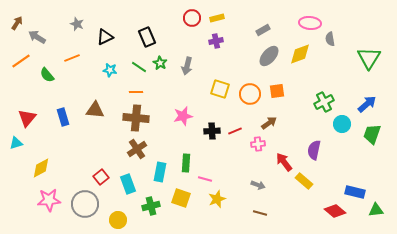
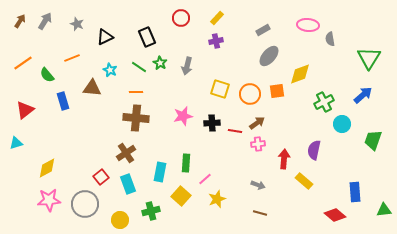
red circle at (192, 18): moved 11 px left
yellow rectangle at (217, 18): rotated 32 degrees counterclockwise
brown arrow at (17, 23): moved 3 px right, 2 px up
pink ellipse at (310, 23): moved 2 px left, 2 px down
gray arrow at (37, 37): moved 8 px right, 16 px up; rotated 90 degrees clockwise
yellow diamond at (300, 54): moved 20 px down
orange line at (21, 61): moved 2 px right, 2 px down
cyan star at (110, 70): rotated 16 degrees clockwise
blue arrow at (367, 104): moved 4 px left, 9 px up
brown triangle at (95, 110): moved 3 px left, 22 px up
blue rectangle at (63, 117): moved 16 px up
red triangle at (27, 118): moved 2 px left, 8 px up; rotated 12 degrees clockwise
brown arrow at (269, 123): moved 12 px left
black cross at (212, 131): moved 8 px up
red line at (235, 131): rotated 32 degrees clockwise
green trapezoid at (372, 134): moved 1 px right, 6 px down
brown cross at (137, 149): moved 11 px left, 4 px down
red arrow at (284, 162): moved 3 px up; rotated 42 degrees clockwise
yellow diamond at (41, 168): moved 6 px right
pink line at (205, 179): rotated 56 degrees counterclockwise
blue rectangle at (355, 192): rotated 72 degrees clockwise
yellow square at (181, 198): moved 2 px up; rotated 24 degrees clockwise
green cross at (151, 206): moved 5 px down
green triangle at (376, 210): moved 8 px right
red diamond at (335, 211): moved 4 px down
yellow circle at (118, 220): moved 2 px right
